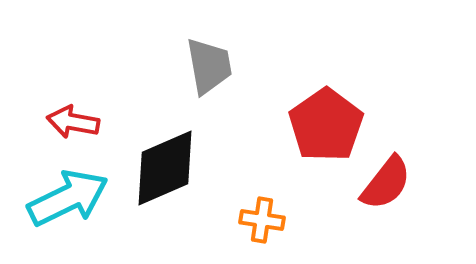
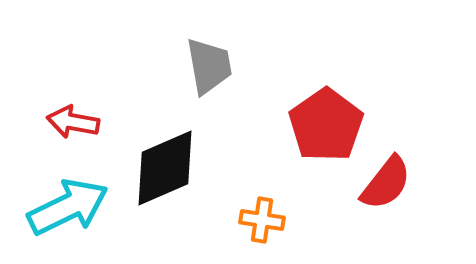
cyan arrow: moved 9 px down
